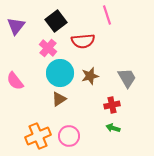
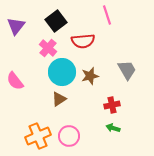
cyan circle: moved 2 px right, 1 px up
gray trapezoid: moved 8 px up
